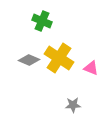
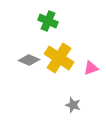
green cross: moved 6 px right
pink triangle: rotated 42 degrees counterclockwise
gray star: rotated 21 degrees clockwise
